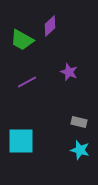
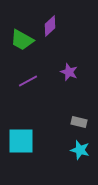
purple line: moved 1 px right, 1 px up
